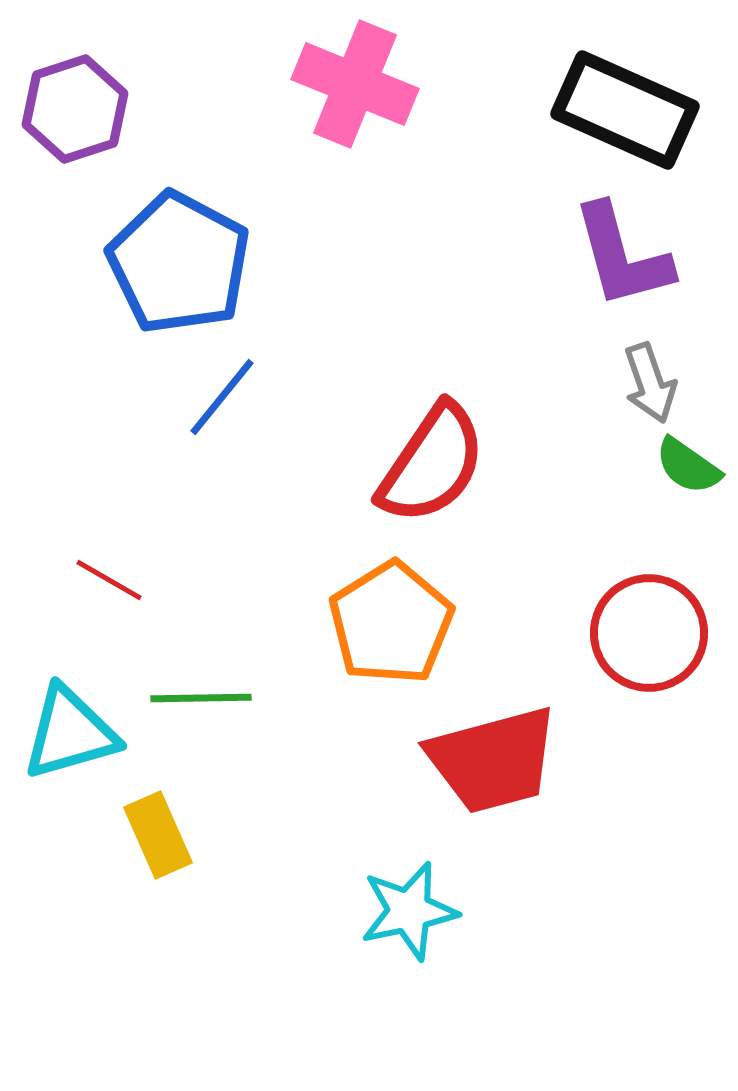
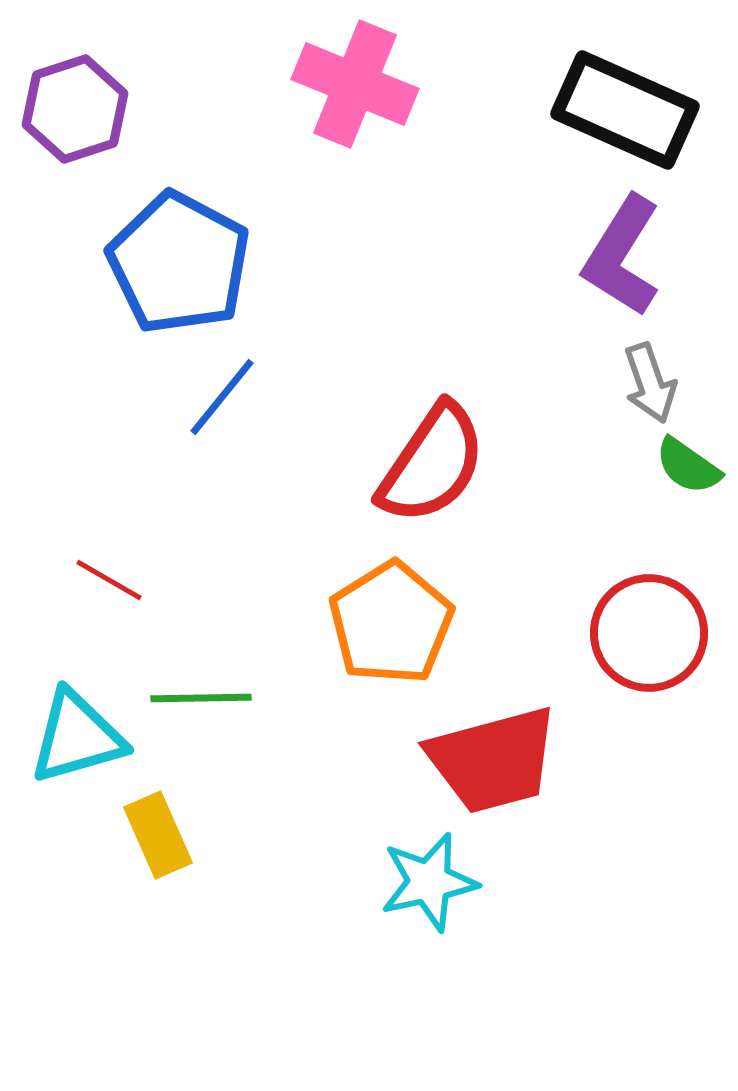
purple L-shape: rotated 47 degrees clockwise
cyan triangle: moved 7 px right, 4 px down
cyan star: moved 20 px right, 29 px up
